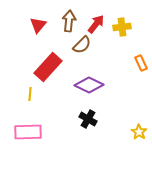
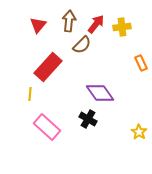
purple diamond: moved 11 px right, 8 px down; rotated 28 degrees clockwise
pink rectangle: moved 19 px right, 5 px up; rotated 44 degrees clockwise
